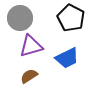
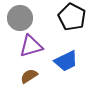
black pentagon: moved 1 px right, 1 px up
blue trapezoid: moved 1 px left, 3 px down
